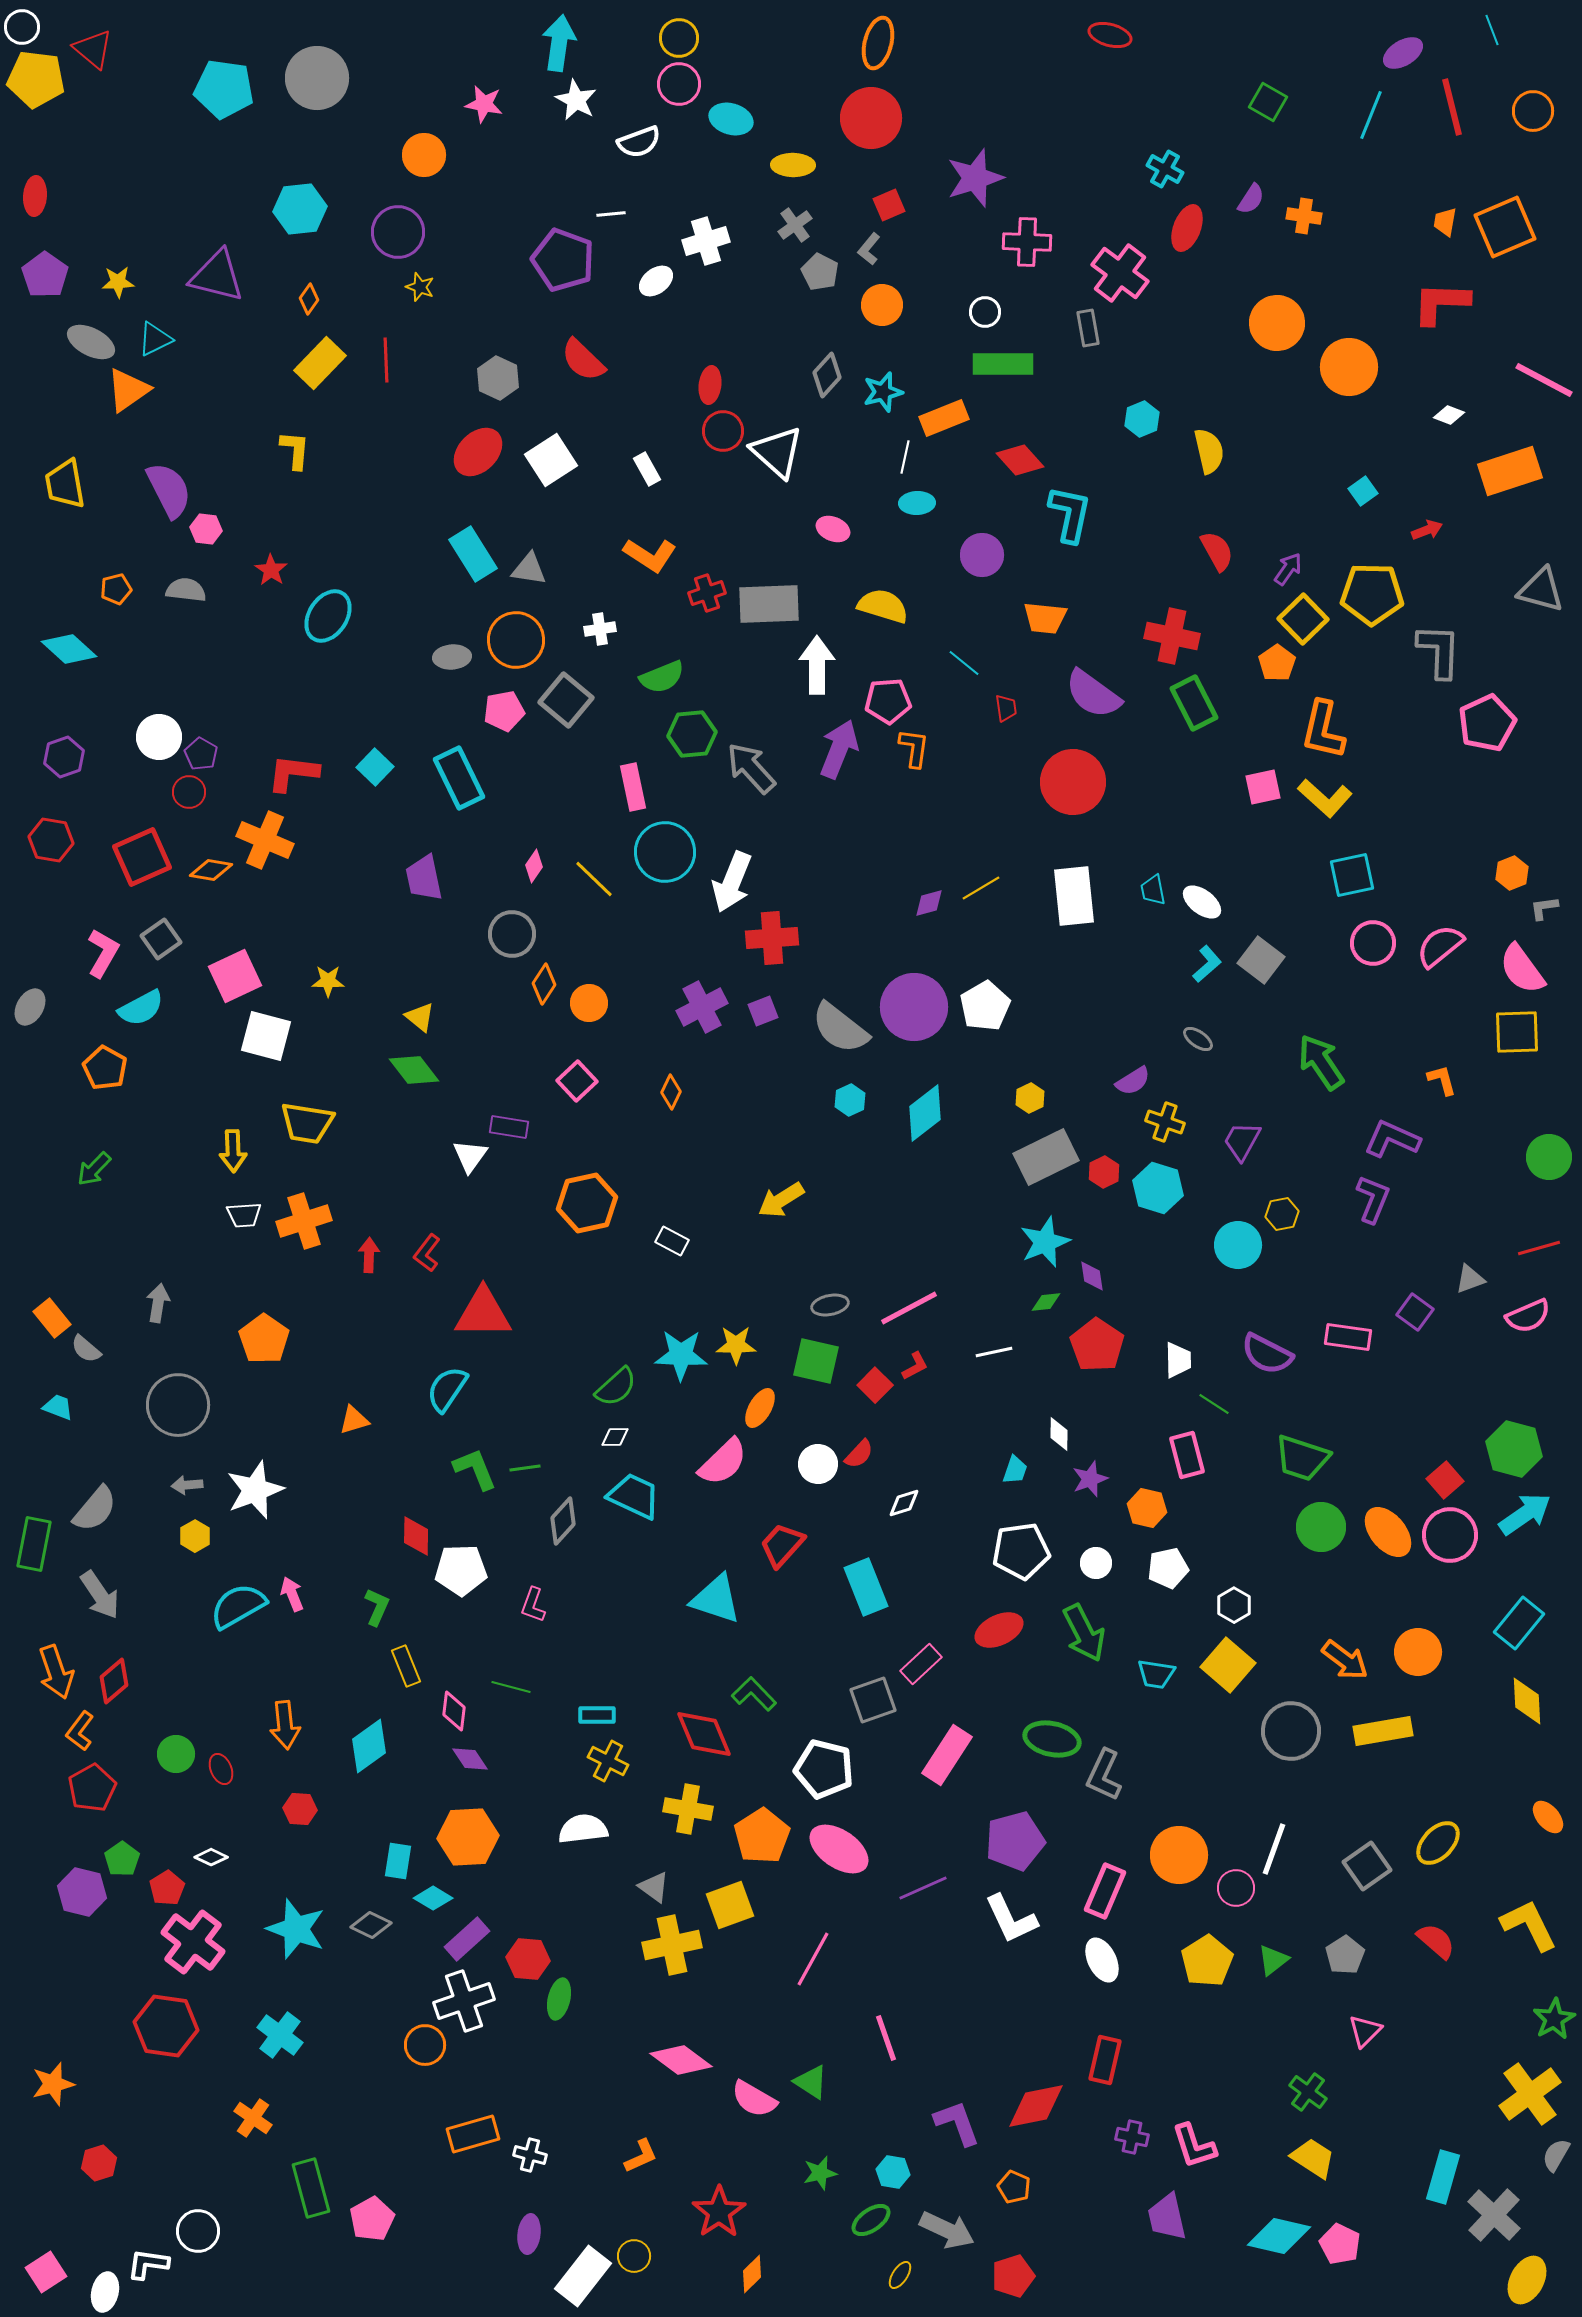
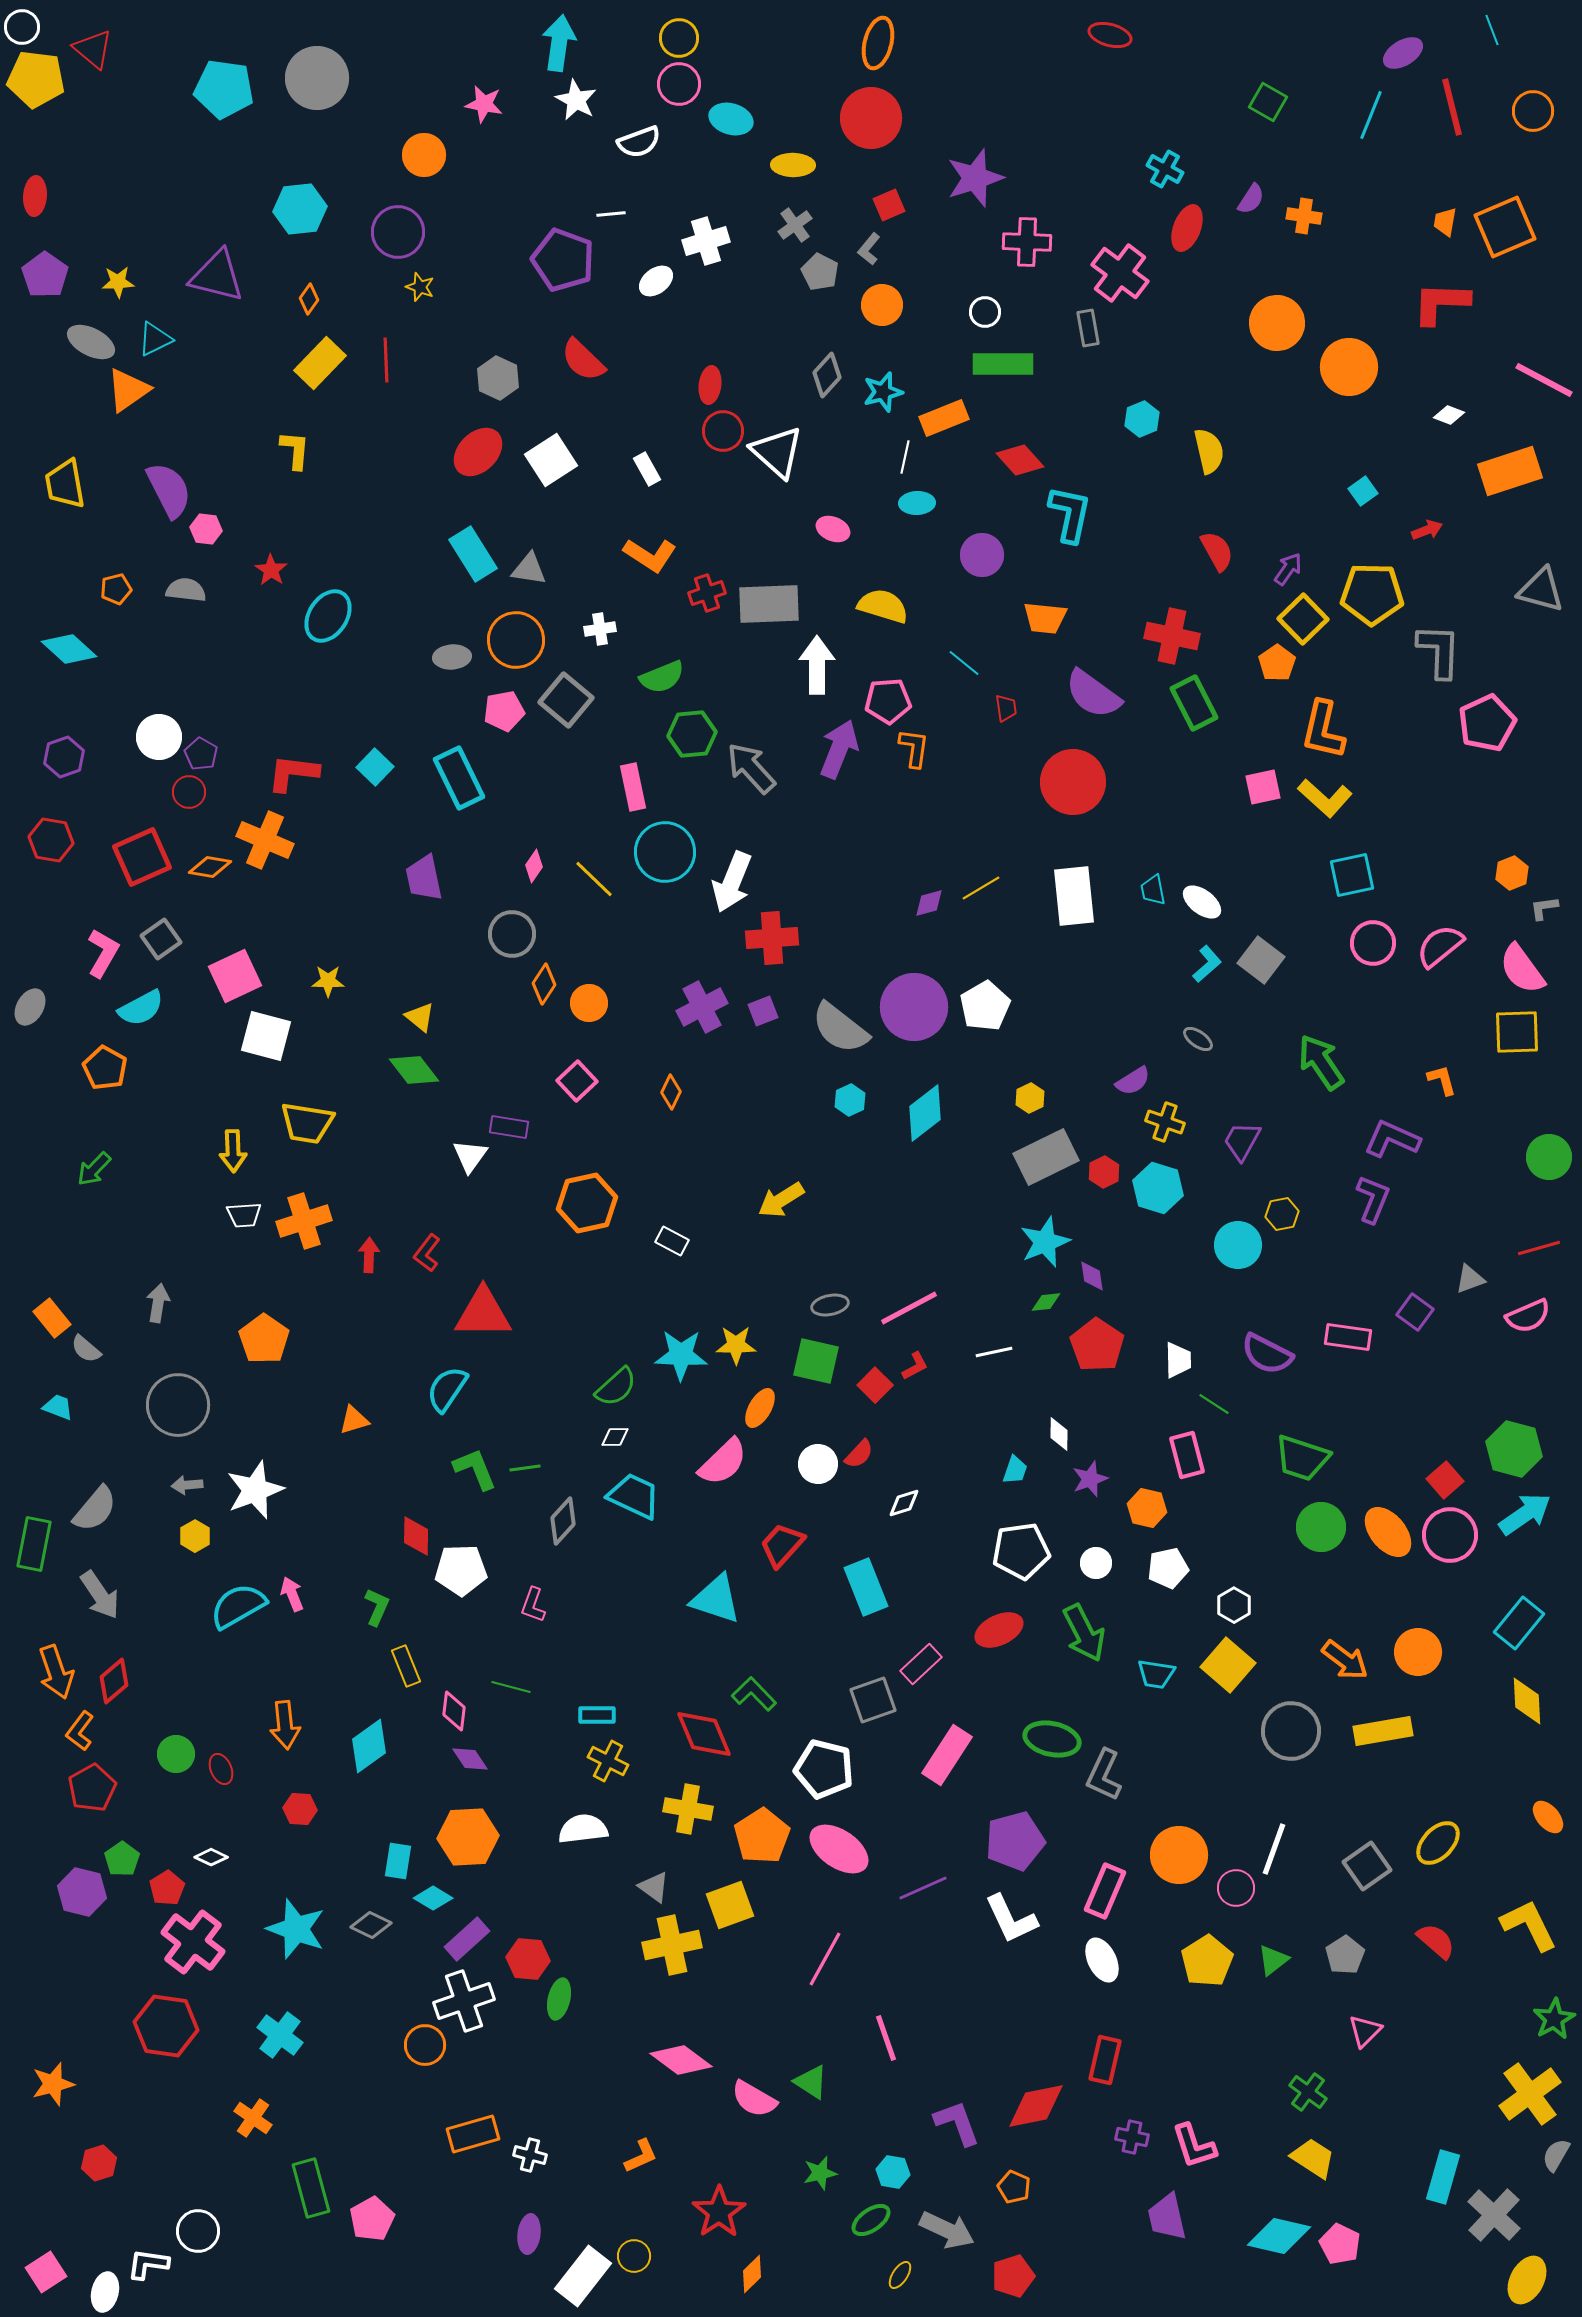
orange diamond at (211, 870): moved 1 px left, 3 px up
pink line at (813, 1959): moved 12 px right
